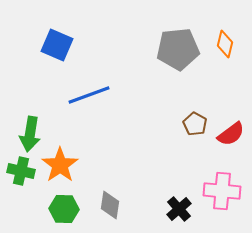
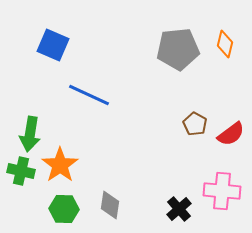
blue square: moved 4 px left
blue line: rotated 45 degrees clockwise
